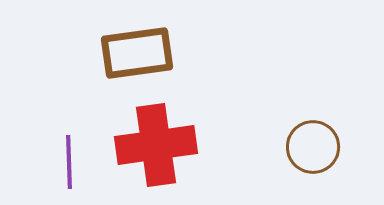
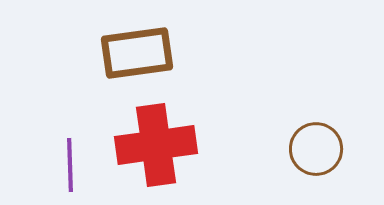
brown circle: moved 3 px right, 2 px down
purple line: moved 1 px right, 3 px down
